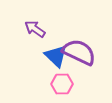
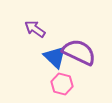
blue triangle: moved 1 px left, 1 px down
pink hexagon: rotated 15 degrees clockwise
